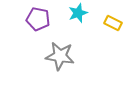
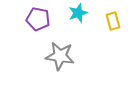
yellow rectangle: moved 2 px up; rotated 48 degrees clockwise
